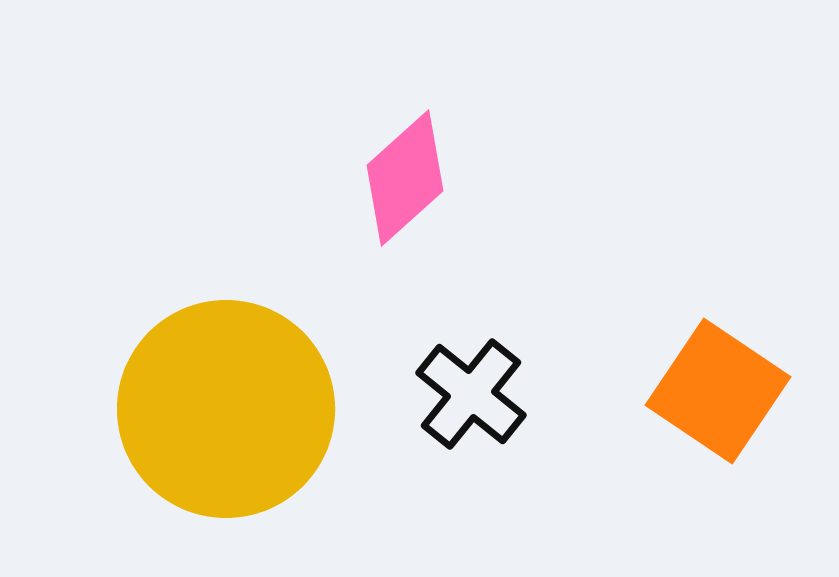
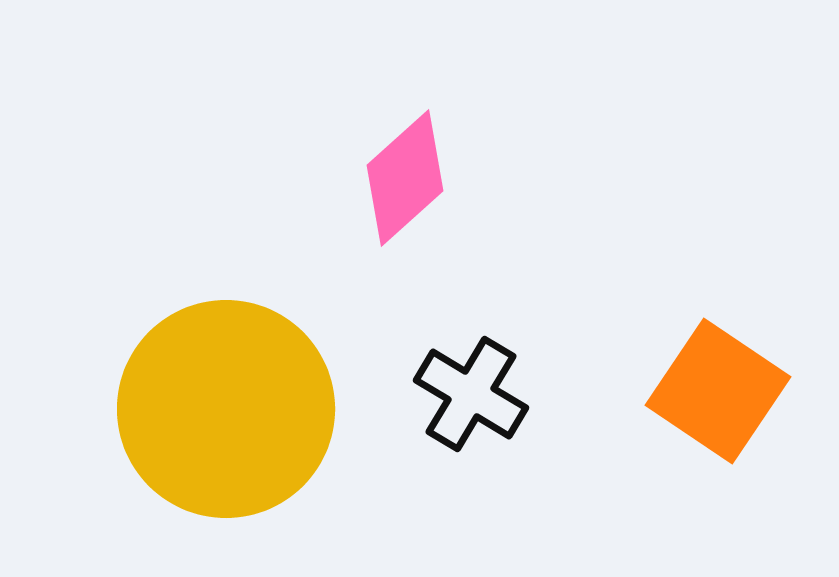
black cross: rotated 8 degrees counterclockwise
